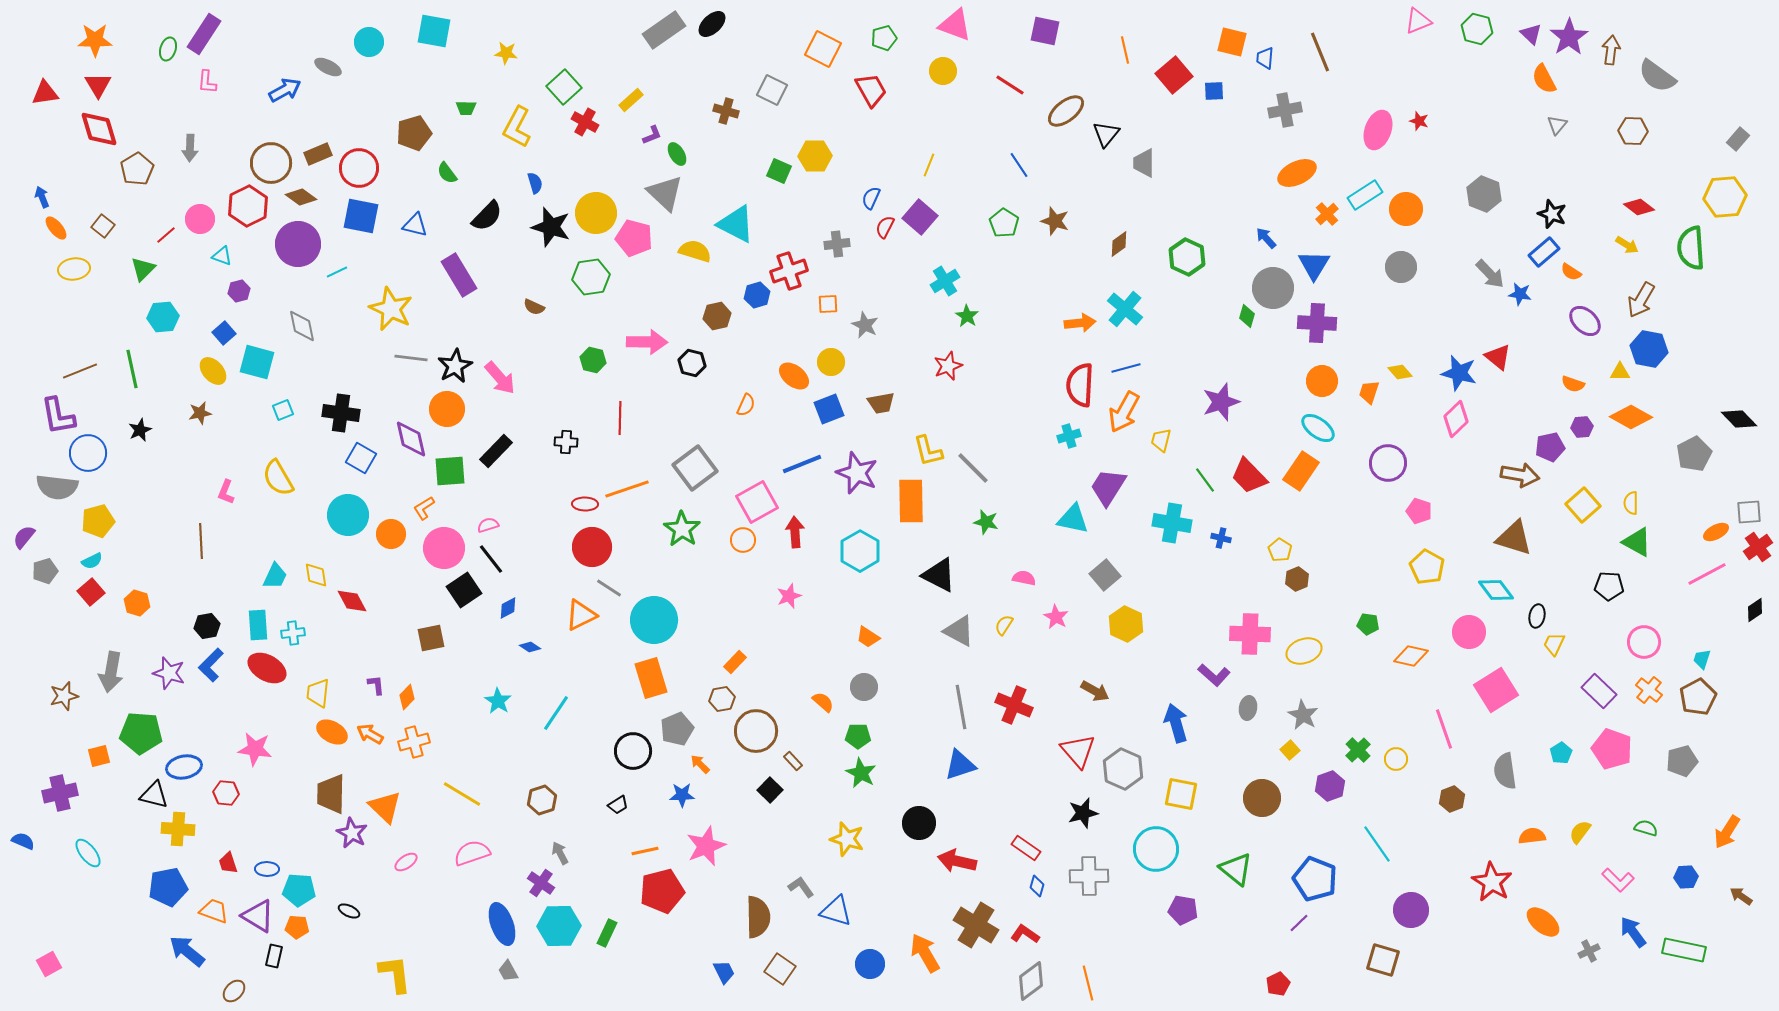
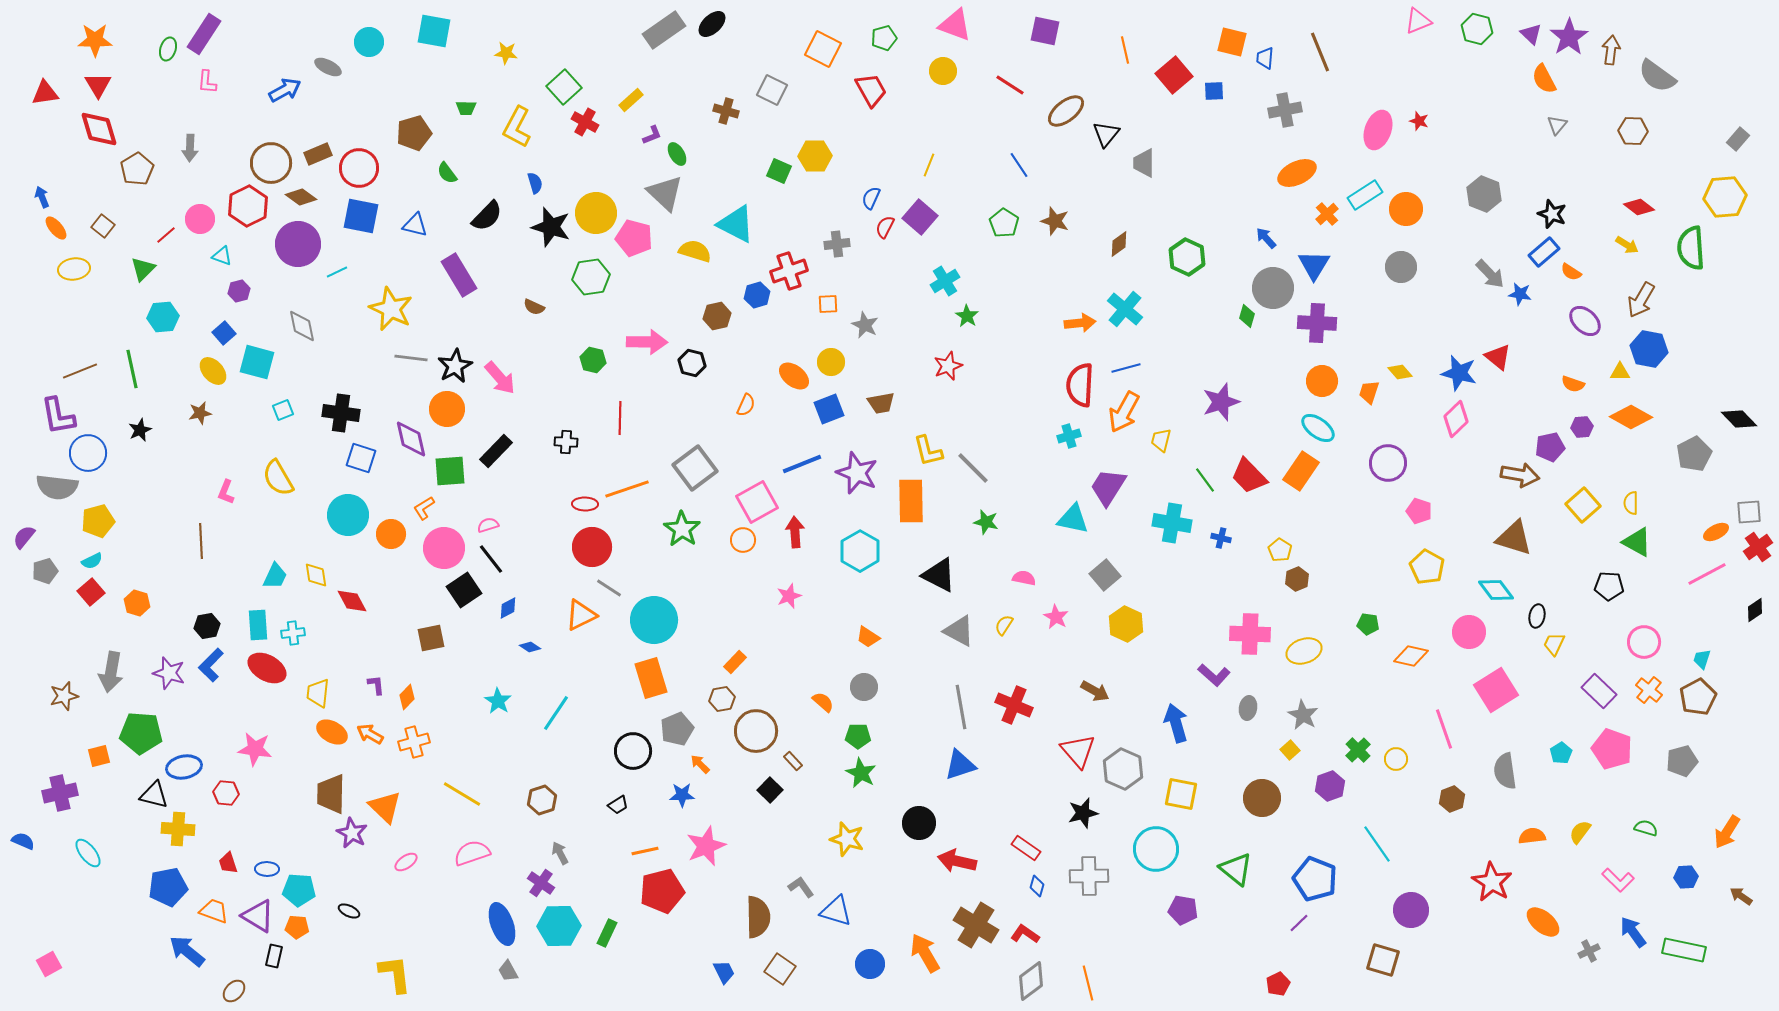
blue square at (361, 458): rotated 12 degrees counterclockwise
